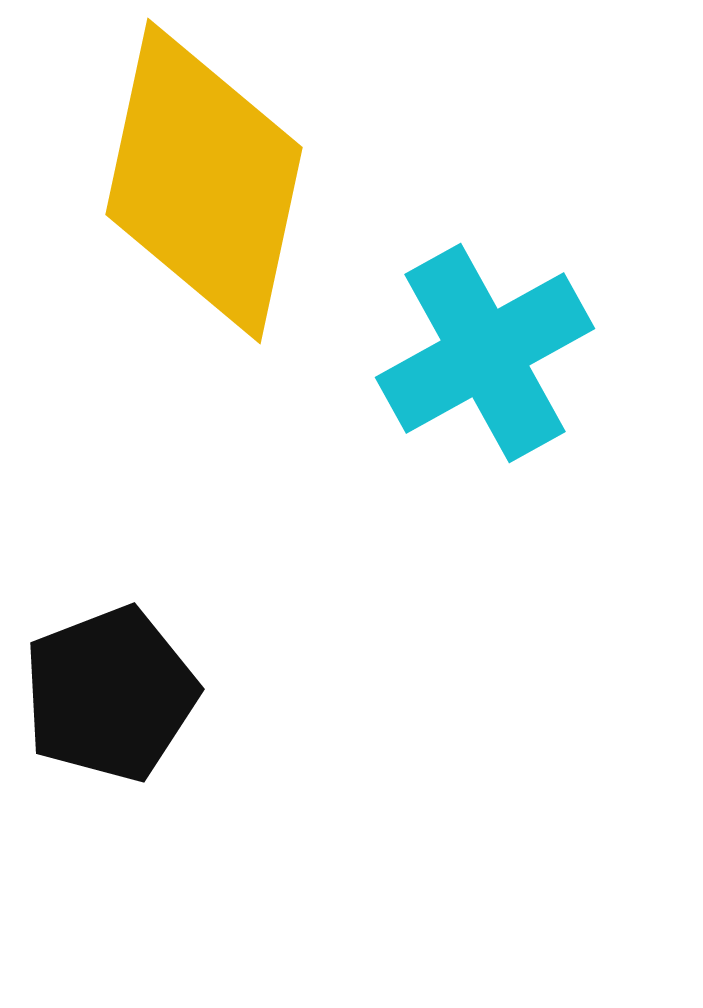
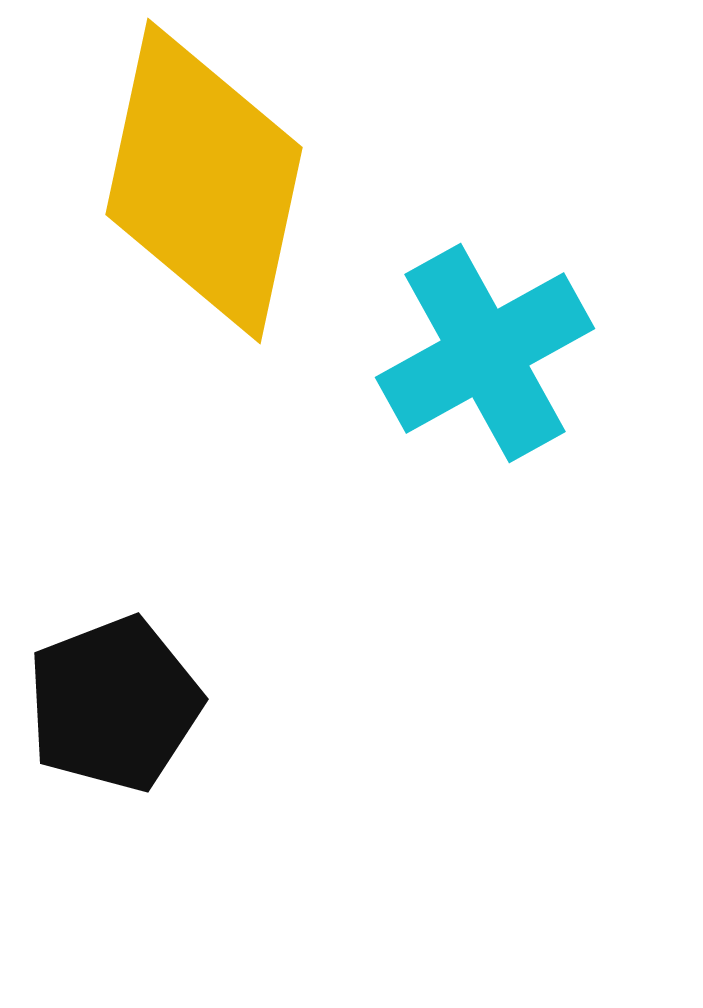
black pentagon: moved 4 px right, 10 px down
